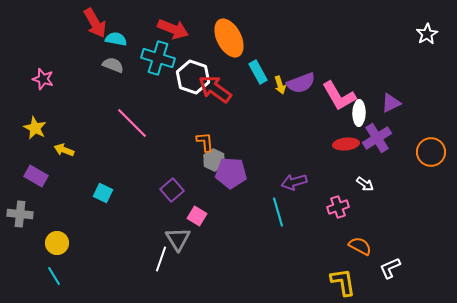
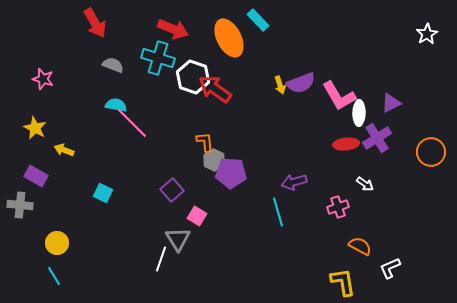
cyan semicircle at (116, 39): moved 66 px down
cyan rectangle at (258, 72): moved 52 px up; rotated 15 degrees counterclockwise
gray cross at (20, 214): moved 9 px up
